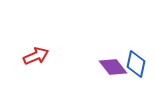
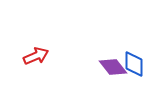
blue diamond: moved 2 px left; rotated 12 degrees counterclockwise
